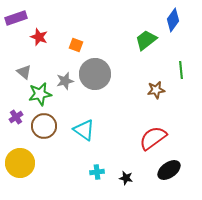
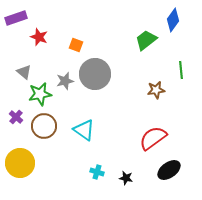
purple cross: rotated 16 degrees counterclockwise
cyan cross: rotated 24 degrees clockwise
